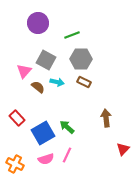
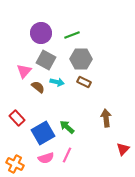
purple circle: moved 3 px right, 10 px down
pink semicircle: moved 1 px up
